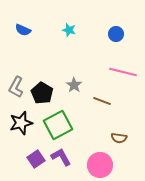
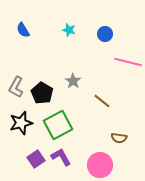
blue semicircle: rotated 35 degrees clockwise
blue circle: moved 11 px left
pink line: moved 5 px right, 10 px up
gray star: moved 1 px left, 4 px up
brown line: rotated 18 degrees clockwise
